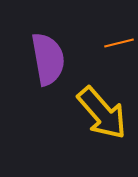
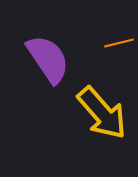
purple semicircle: rotated 24 degrees counterclockwise
